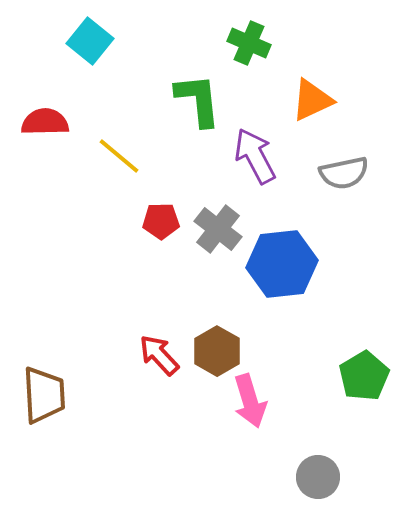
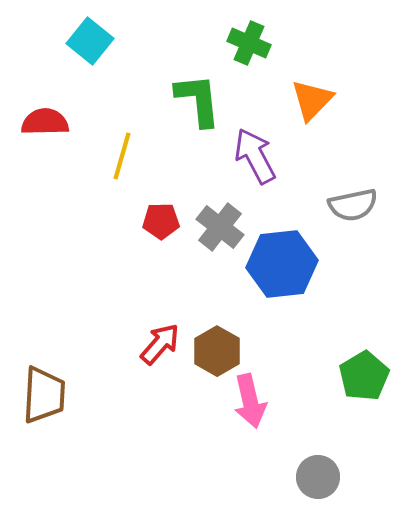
orange triangle: rotated 21 degrees counterclockwise
yellow line: moved 3 px right; rotated 66 degrees clockwise
gray semicircle: moved 9 px right, 32 px down
gray cross: moved 2 px right, 2 px up
red arrow: moved 1 px right, 11 px up; rotated 84 degrees clockwise
brown trapezoid: rotated 6 degrees clockwise
pink arrow: rotated 4 degrees clockwise
